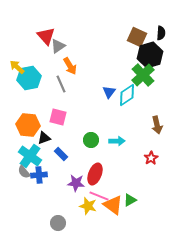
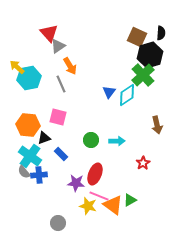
red triangle: moved 3 px right, 3 px up
red star: moved 8 px left, 5 px down
